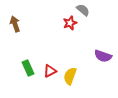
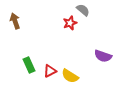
brown arrow: moved 3 px up
green rectangle: moved 1 px right, 3 px up
yellow semicircle: rotated 78 degrees counterclockwise
